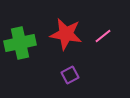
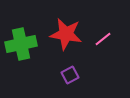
pink line: moved 3 px down
green cross: moved 1 px right, 1 px down
